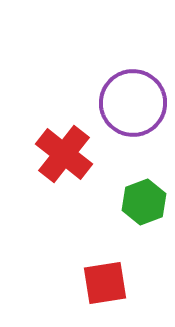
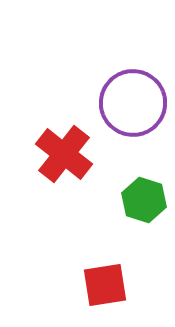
green hexagon: moved 2 px up; rotated 21 degrees counterclockwise
red square: moved 2 px down
